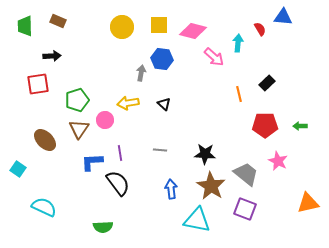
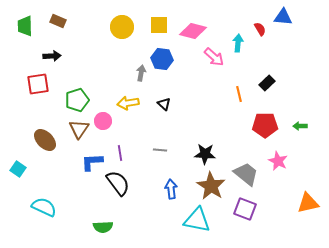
pink circle: moved 2 px left, 1 px down
